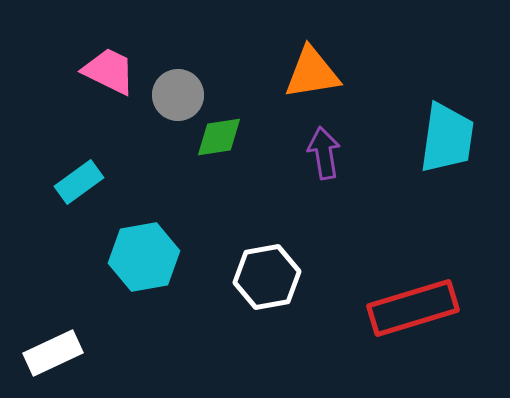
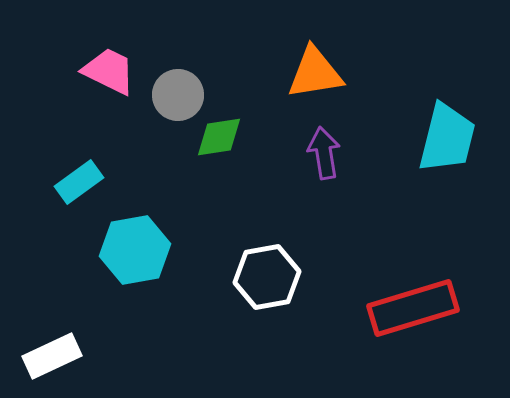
orange triangle: moved 3 px right
cyan trapezoid: rotated 6 degrees clockwise
cyan hexagon: moved 9 px left, 7 px up
white rectangle: moved 1 px left, 3 px down
